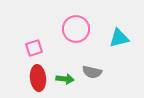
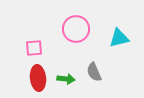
pink square: rotated 12 degrees clockwise
gray semicircle: moved 2 px right; rotated 54 degrees clockwise
green arrow: moved 1 px right
